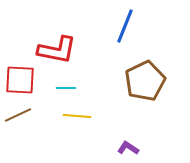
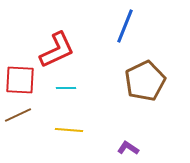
red L-shape: rotated 36 degrees counterclockwise
yellow line: moved 8 px left, 14 px down
